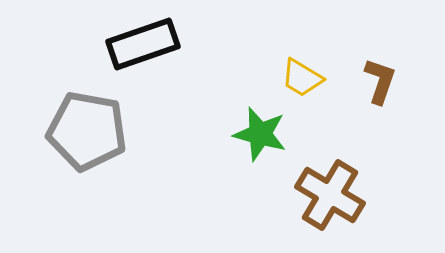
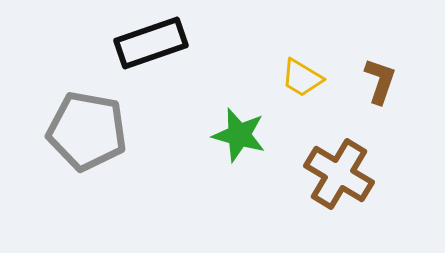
black rectangle: moved 8 px right, 1 px up
green star: moved 21 px left, 1 px down
brown cross: moved 9 px right, 21 px up
